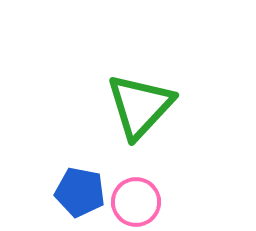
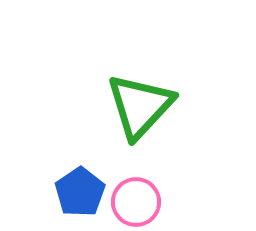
blue pentagon: rotated 27 degrees clockwise
